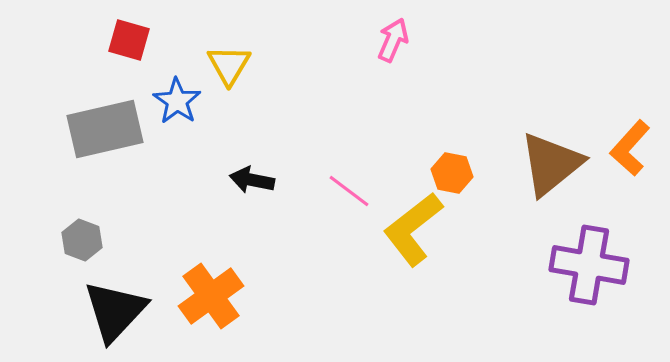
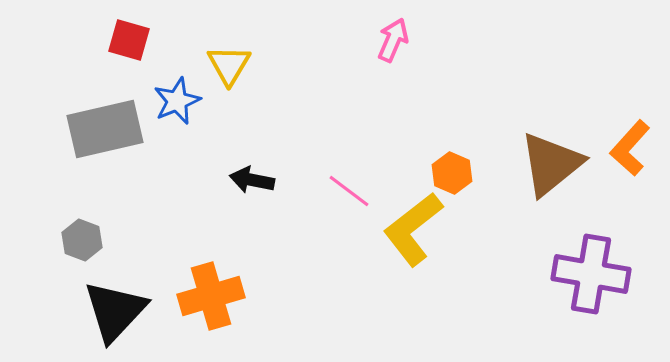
blue star: rotated 15 degrees clockwise
orange hexagon: rotated 12 degrees clockwise
purple cross: moved 2 px right, 9 px down
orange cross: rotated 20 degrees clockwise
